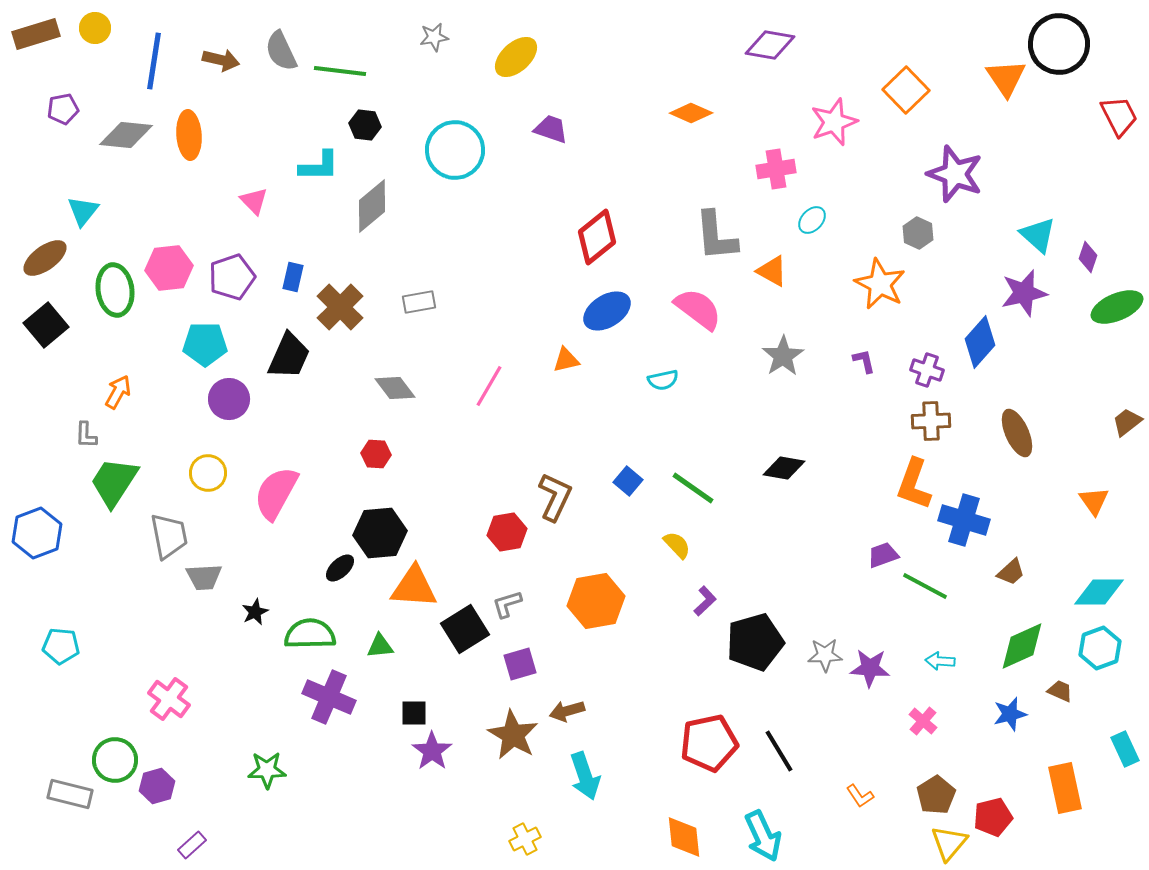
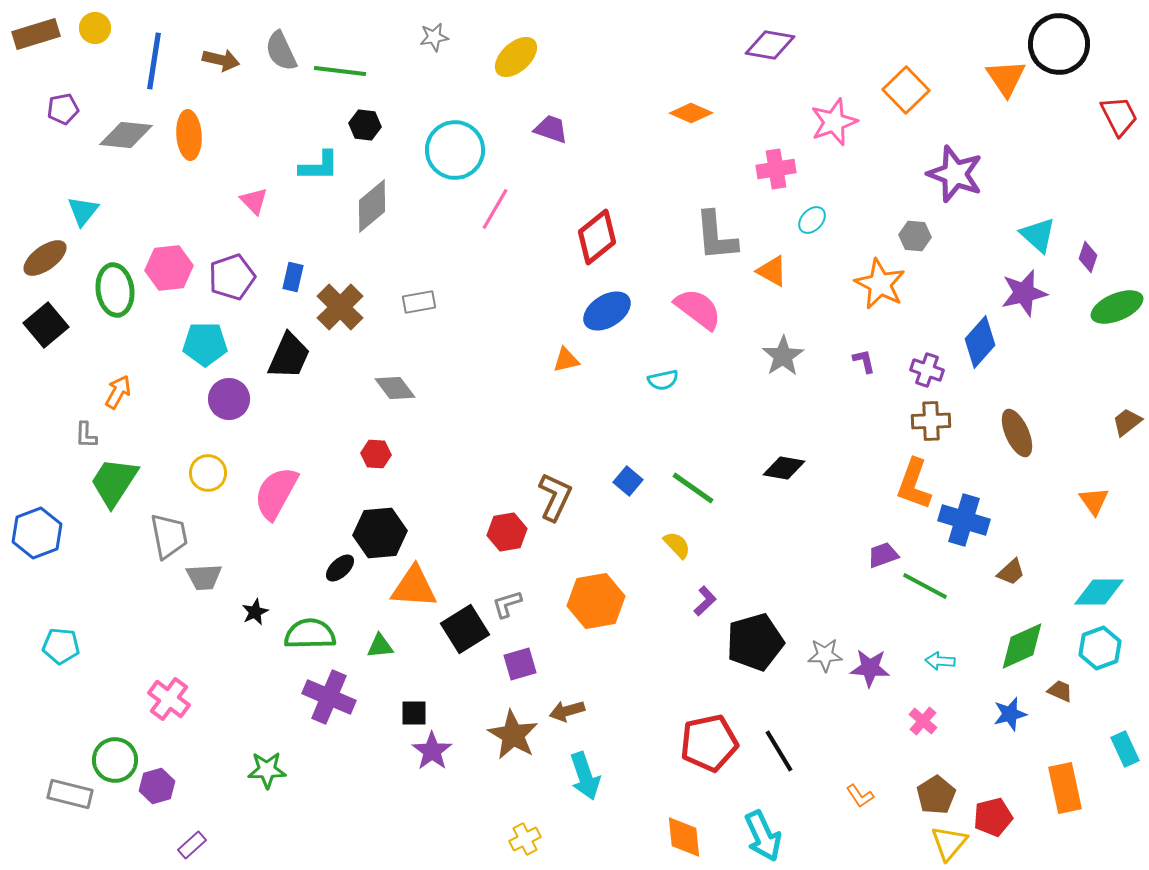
gray hexagon at (918, 233): moved 3 px left, 3 px down; rotated 20 degrees counterclockwise
pink line at (489, 386): moved 6 px right, 177 px up
